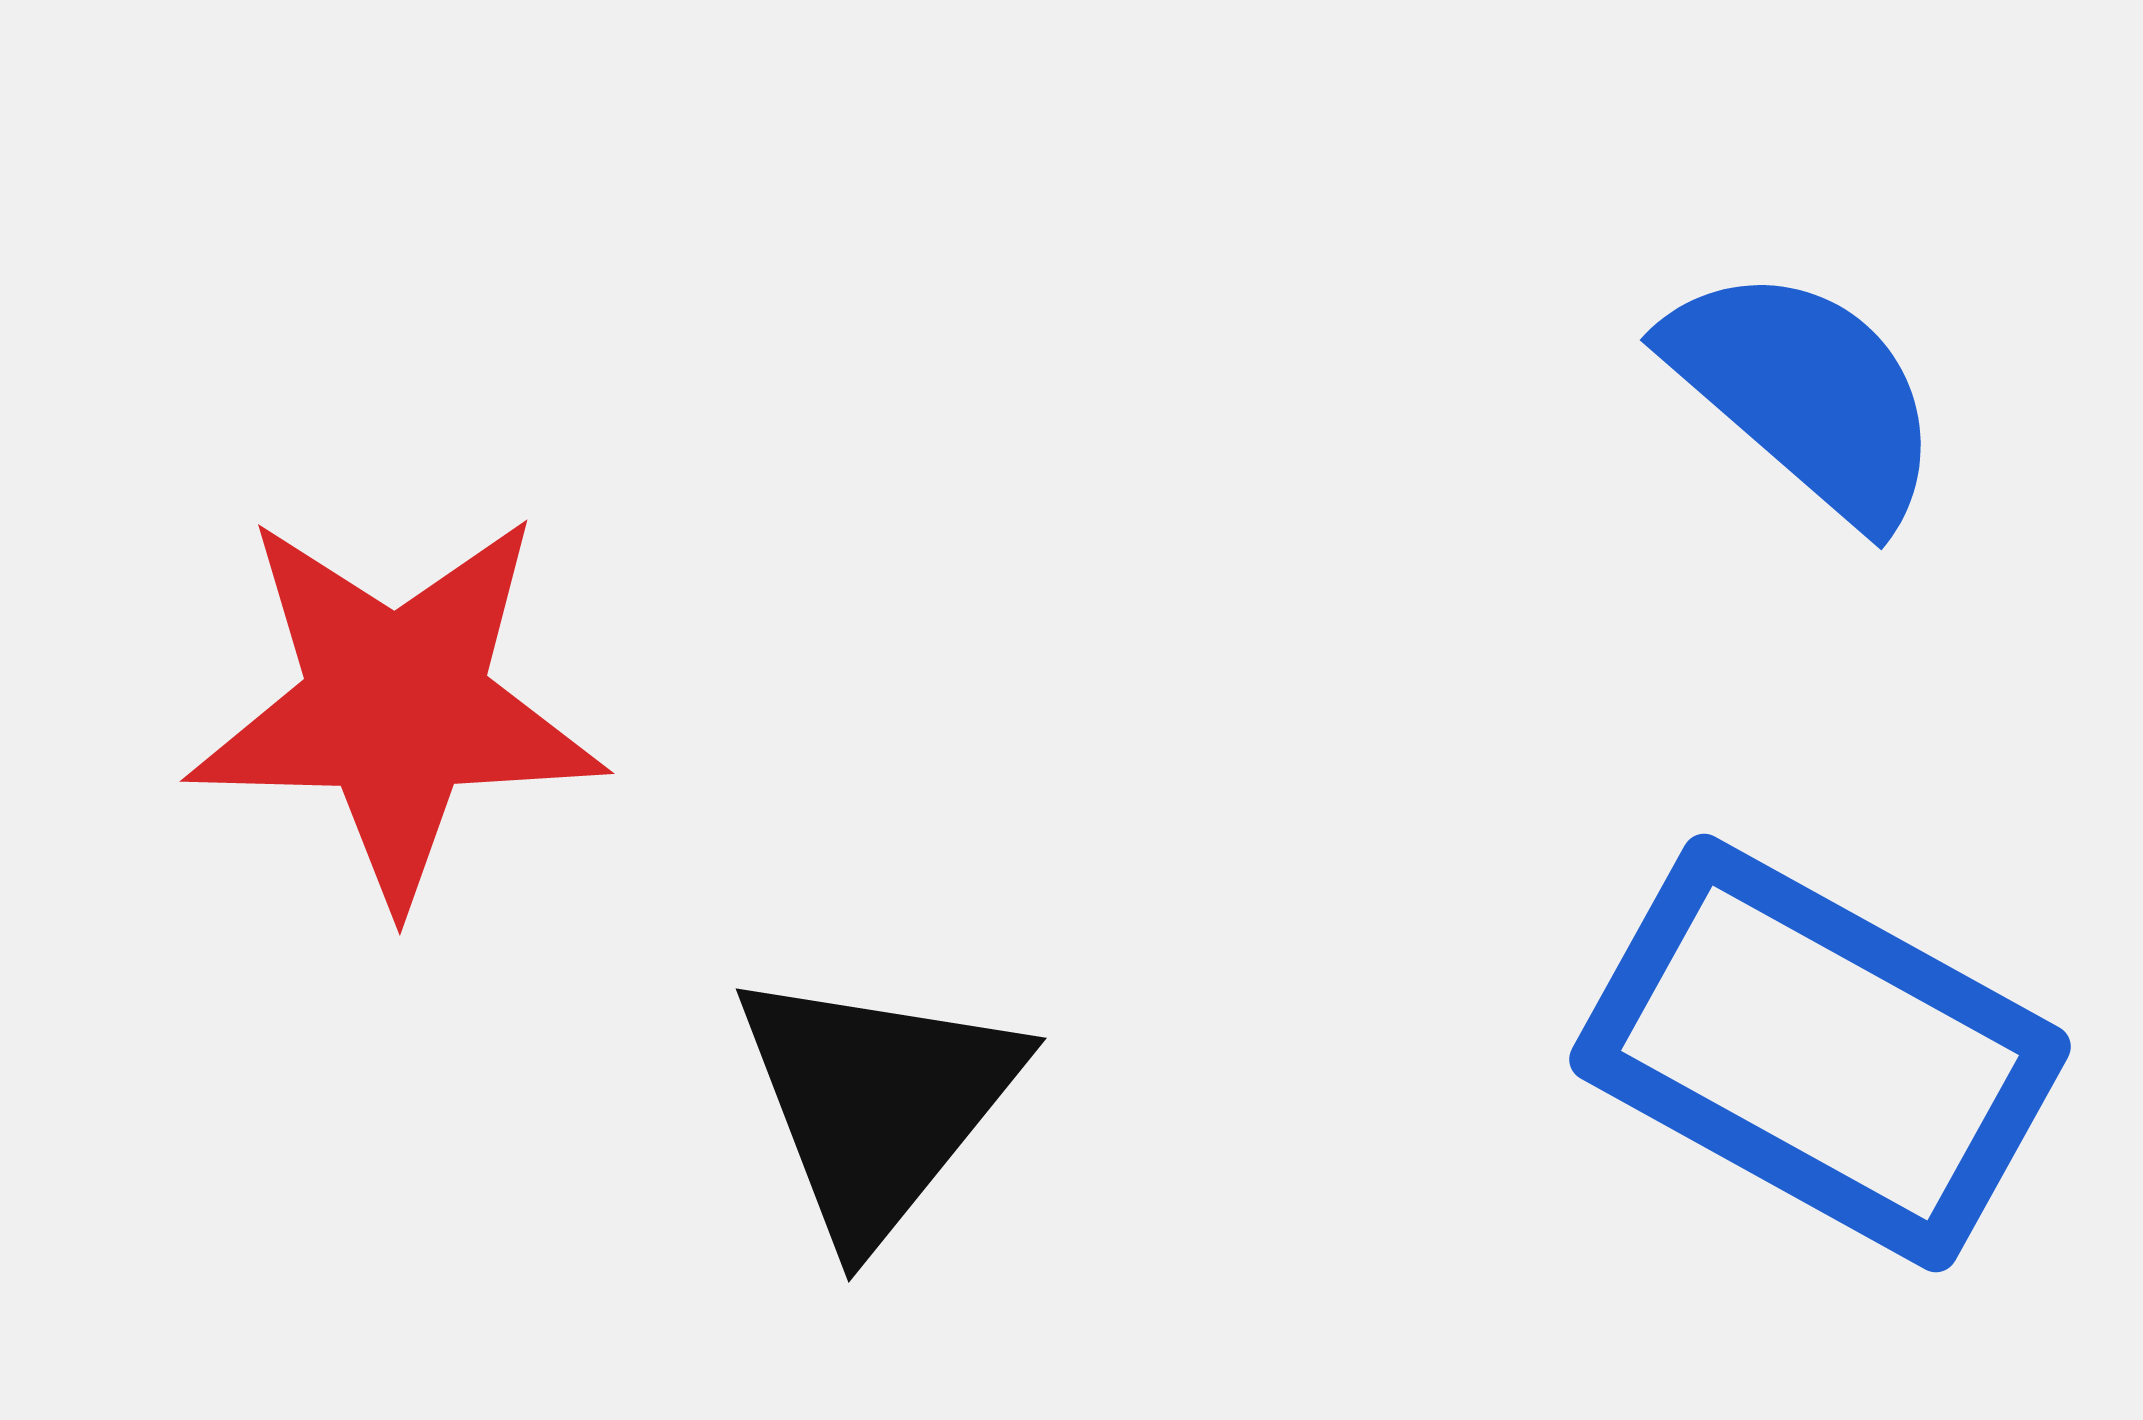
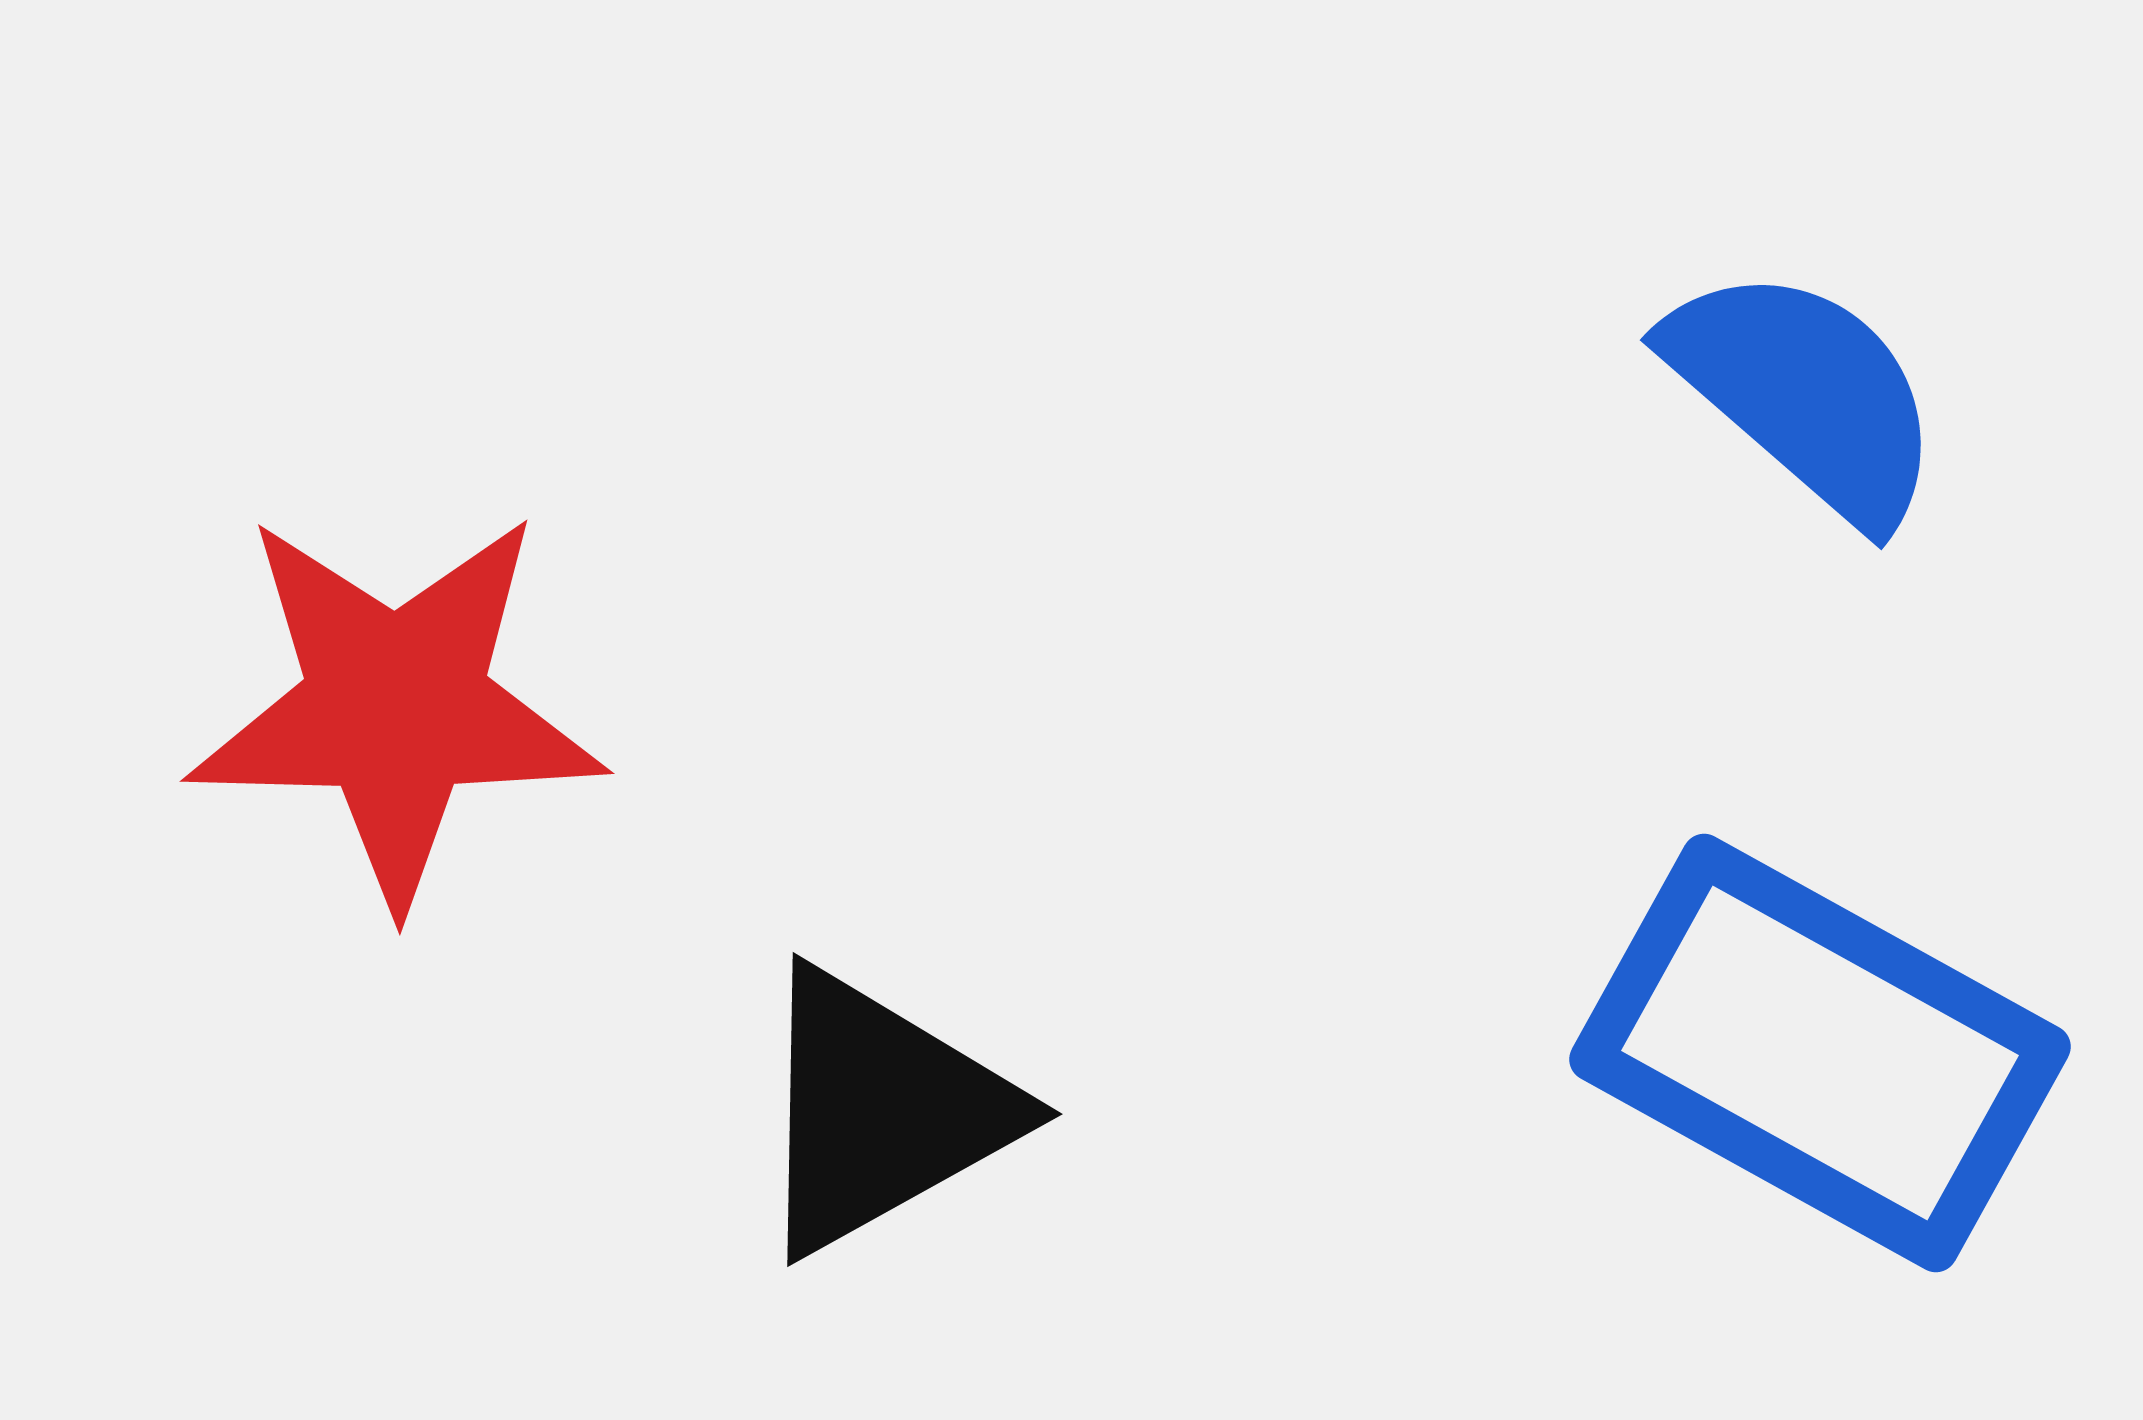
black triangle: moved 4 px right, 8 px down; rotated 22 degrees clockwise
